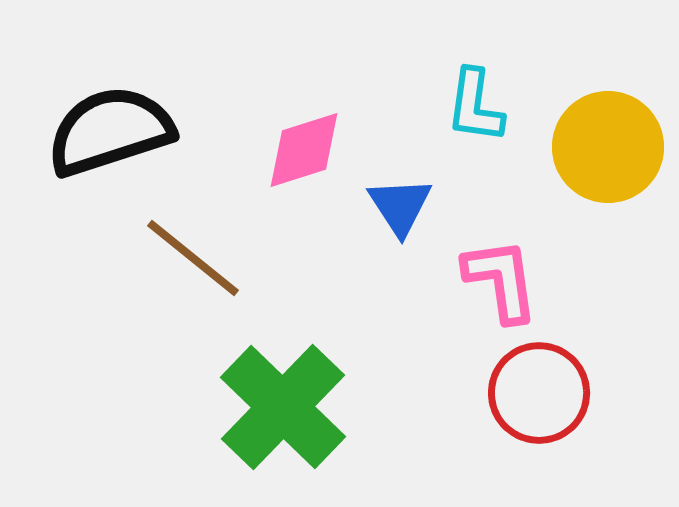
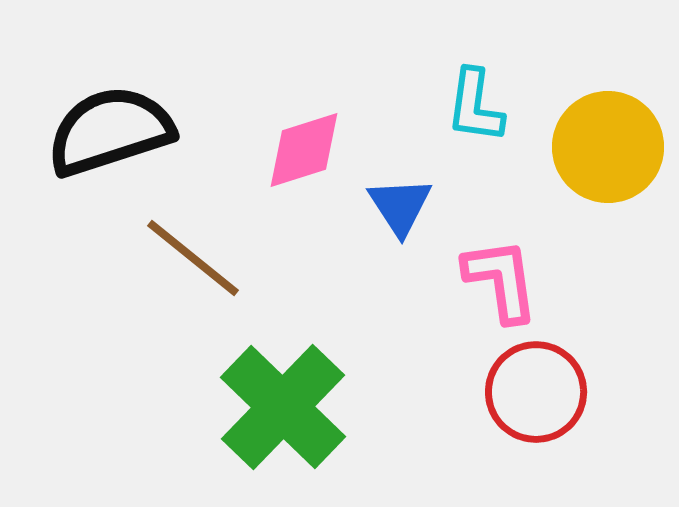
red circle: moved 3 px left, 1 px up
